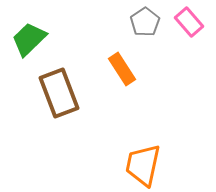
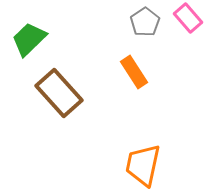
pink rectangle: moved 1 px left, 4 px up
orange rectangle: moved 12 px right, 3 px down
brown rectangle: rotated 21 degrees counterclockwise
